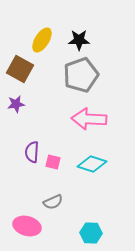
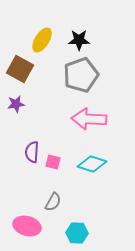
gray semicircle: rotated 36 degrees counterclockwise
cyan hexagon: moved 14 px left
